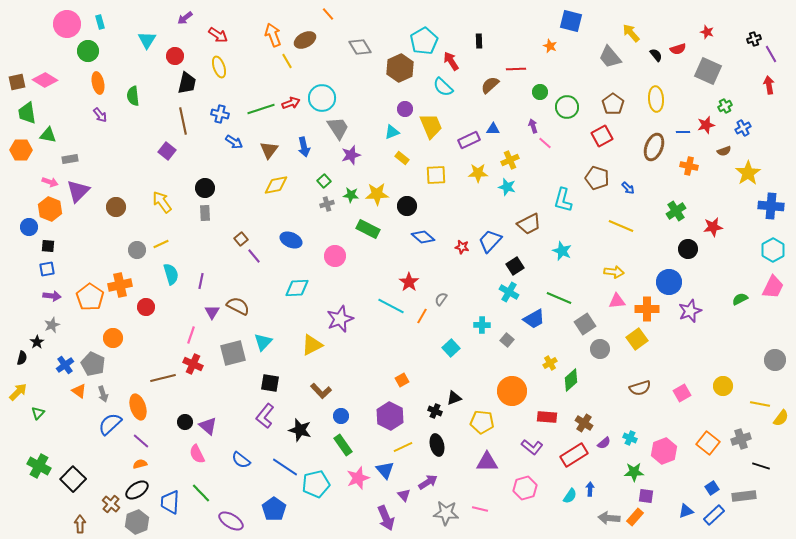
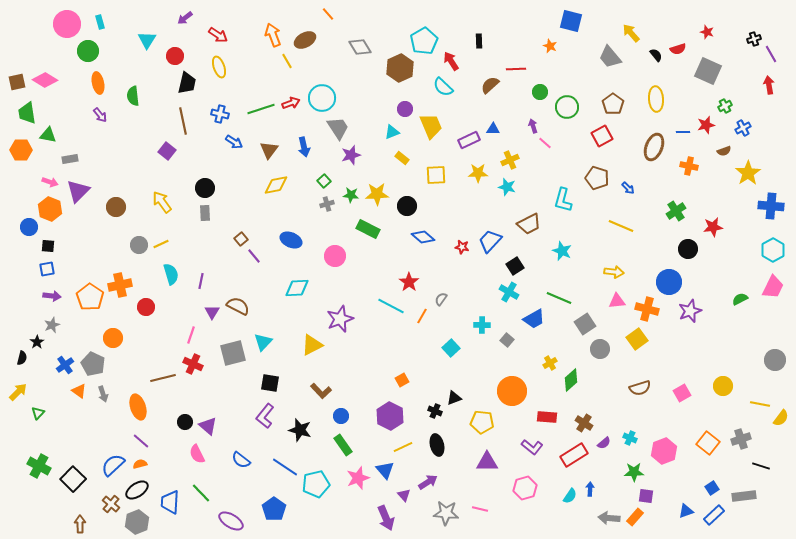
gray circle at (137, 250): moved 2 px right, 5 px up
orange cross at (647, 309): rotated 15 degrees clockwise
blue semicircle at (110, 424): moved 3 px right, 41 px down
